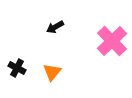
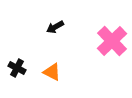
orange triangle: rotated 42 degrees counterclockwise
